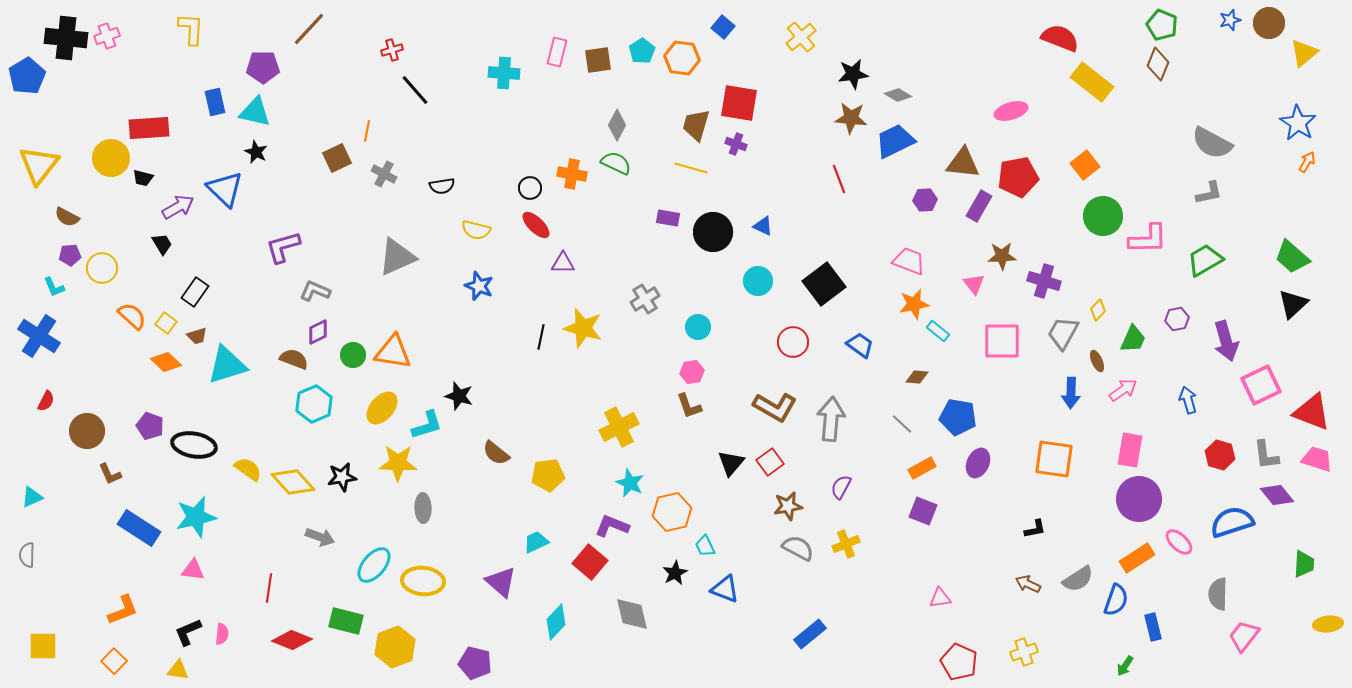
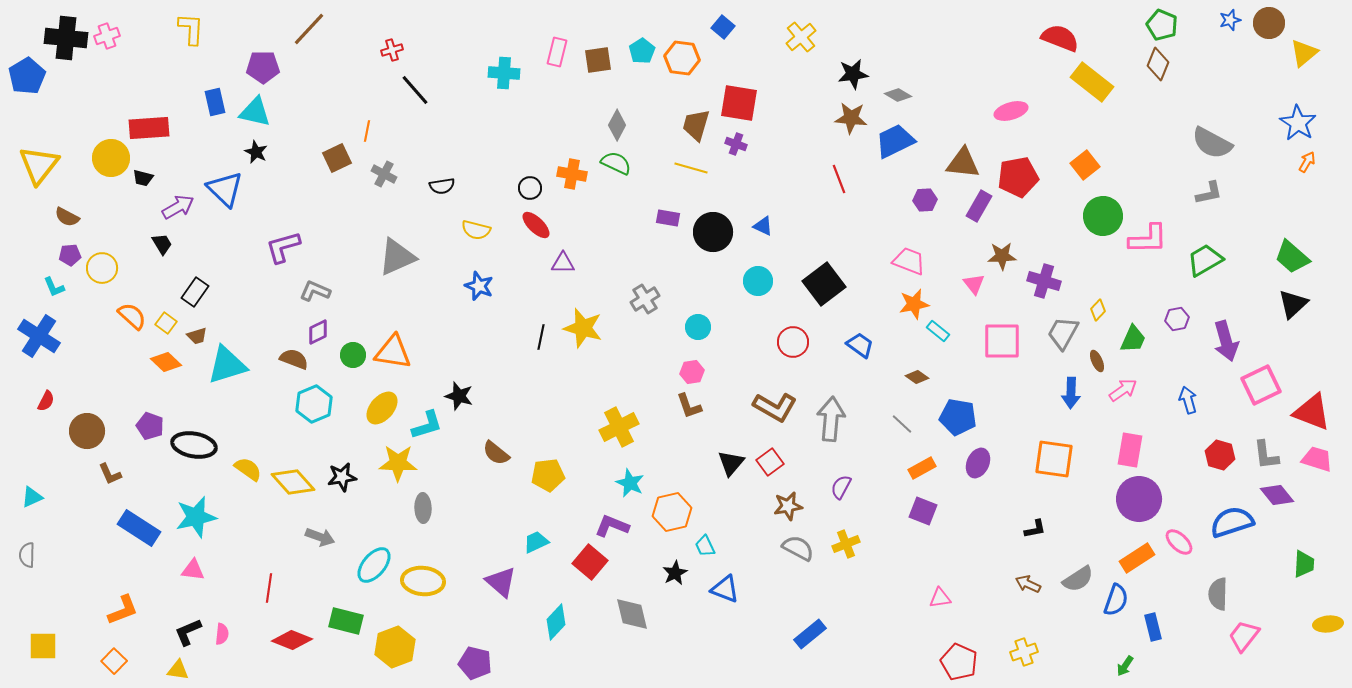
brown diamond at (917, 377): rotated 30 degrees clockwise
